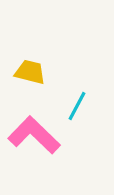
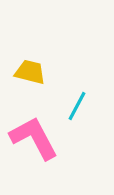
pink L-shape: moved 3 px down; rotated 18 degrees clockwise
